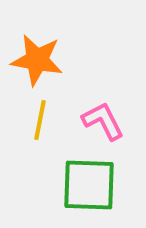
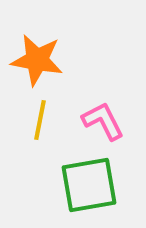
green square: rotated 12 degrees counterclockwise
